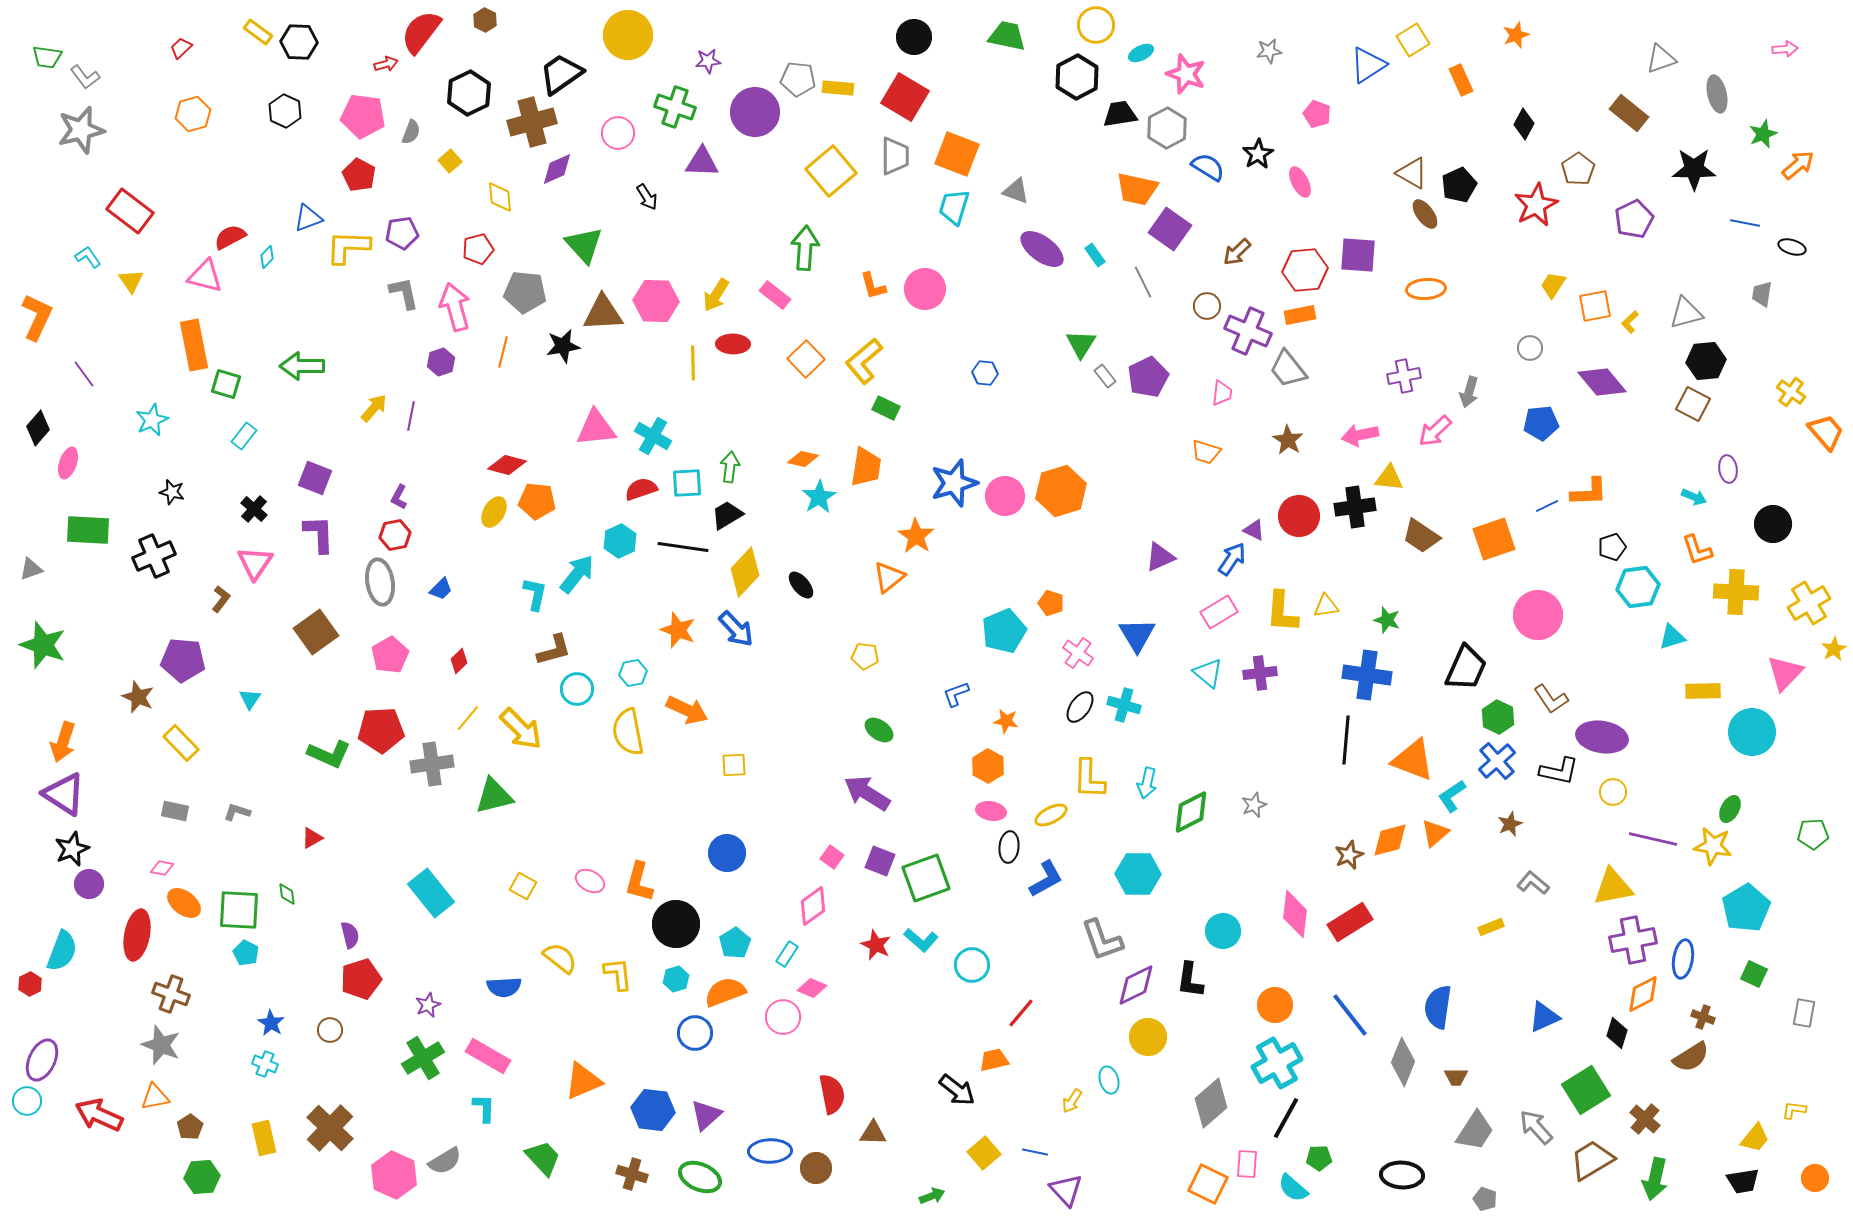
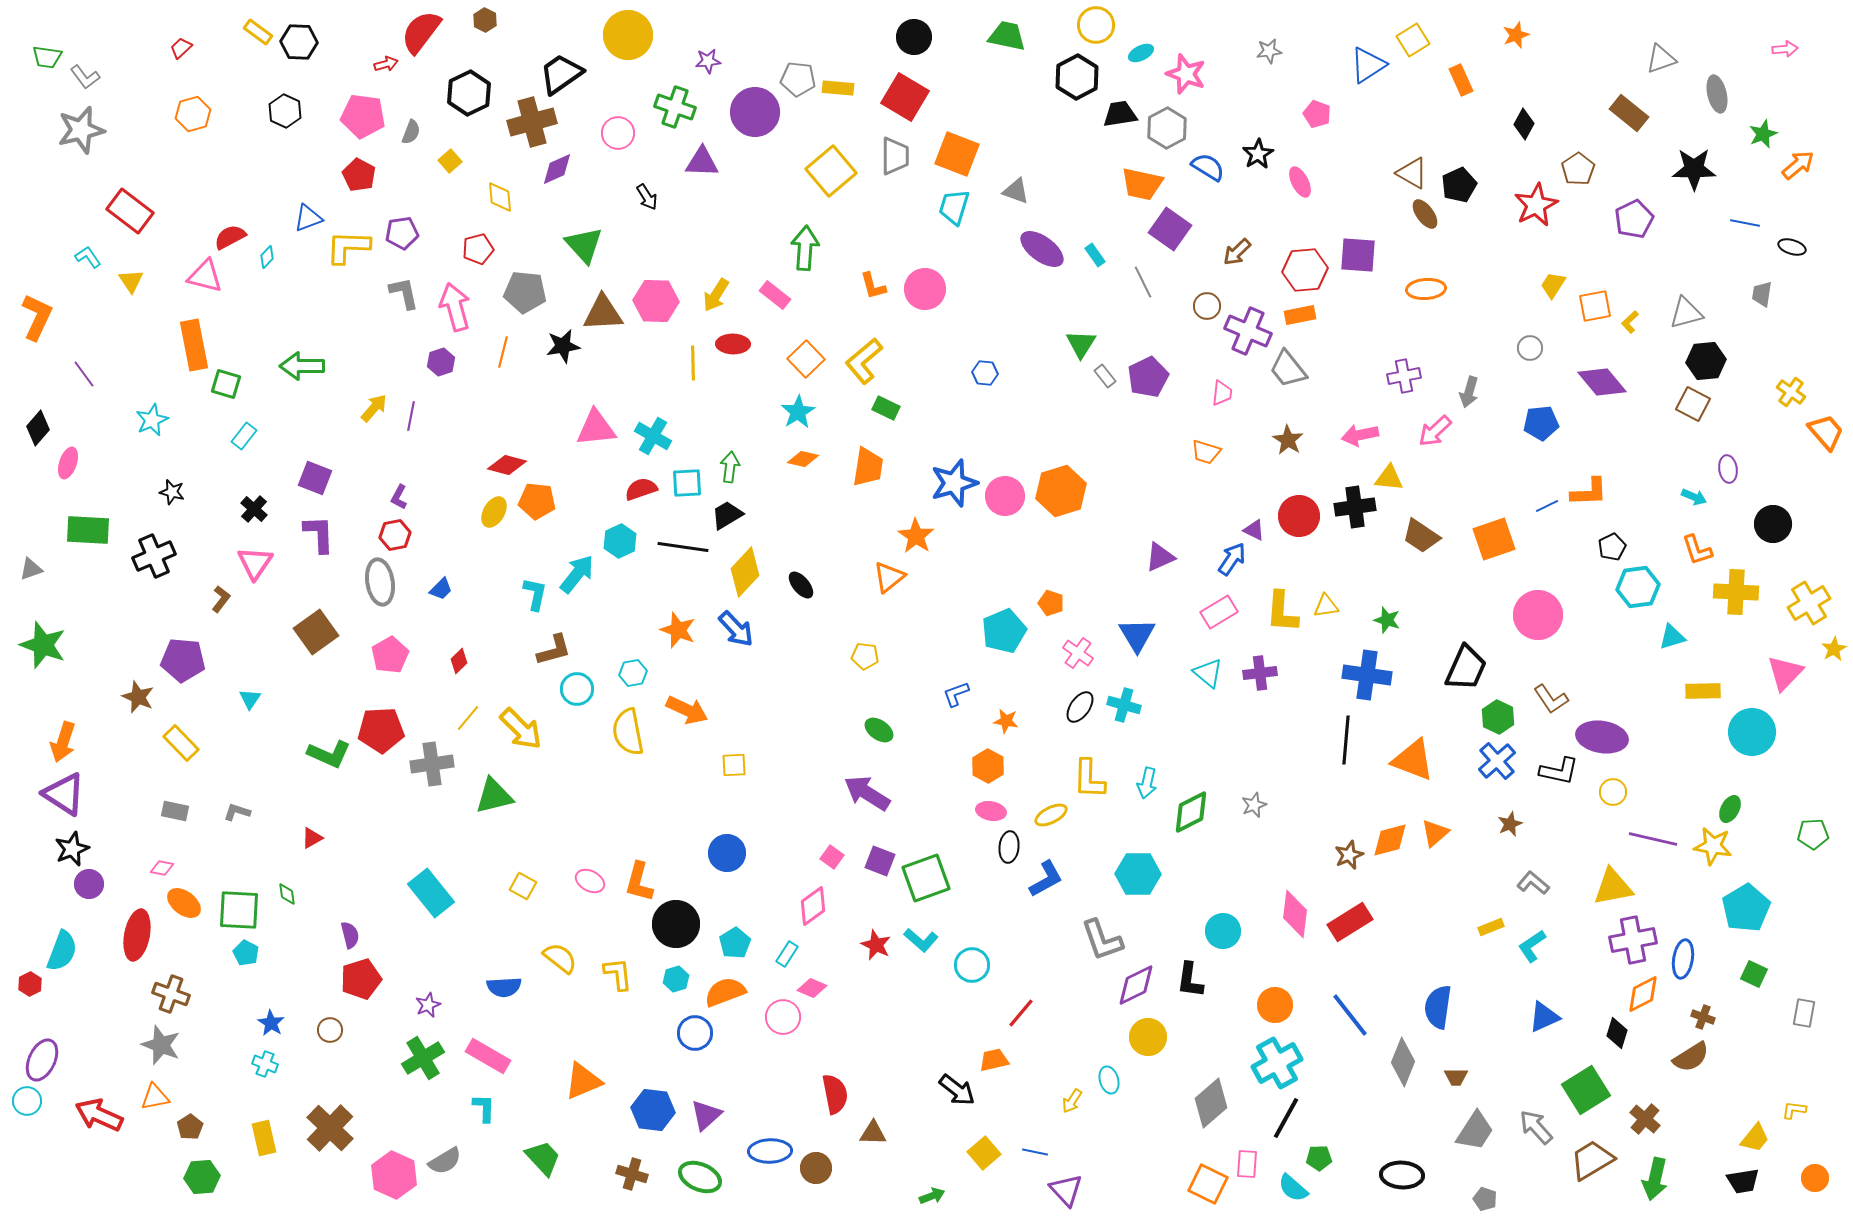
orange trapezoid at (1137, 189): moved 5 px right, 5 px up
orange trapezoid at (866, 467): moved 2 px right
cyan star at (819, 497): moved 21 px left, 85 px up
black pentagon at (1612, 547): rotated 8 degrees counterclockwise
cyan L-shape at (1452, 796): moved 80 px right, 150 px down
red semicircle at (832, 1094): moved 3 px right
